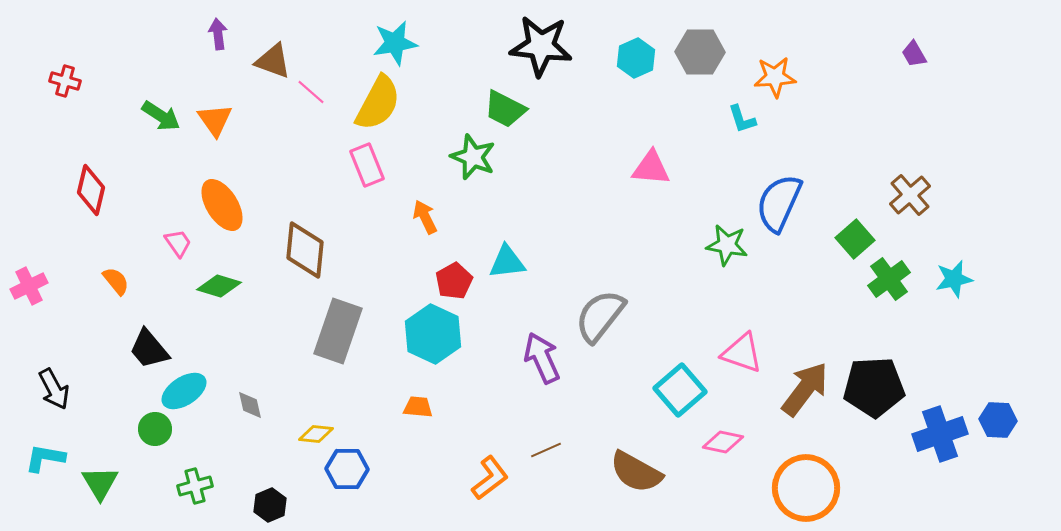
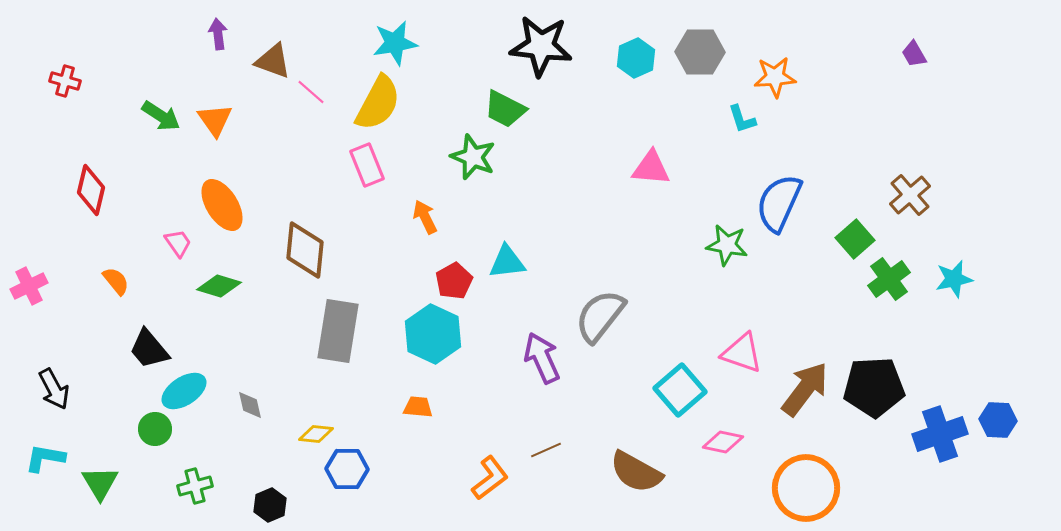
gray rectangle at (338, 331): rotated 10 degrees counterclockwise
